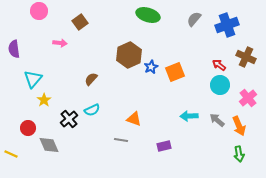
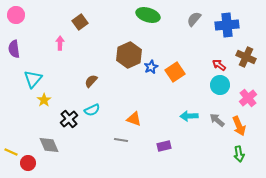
pink circle: moved 23 px left, 4 px down
blue cross: rotated 15 degrees clockwise
pink arrow: rotated 96 degrees counterclockwise
orange square: rotated 12 degrees counterclockwise
brown semicircle: moved 2 px down
red circle: moved 35 px down
yellow line: moved 2 px up
